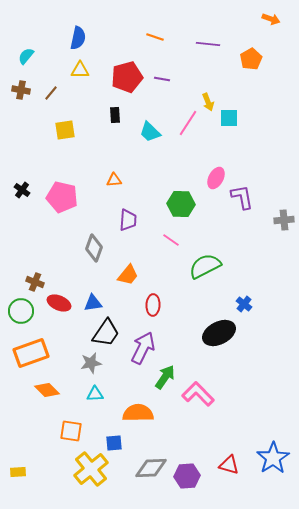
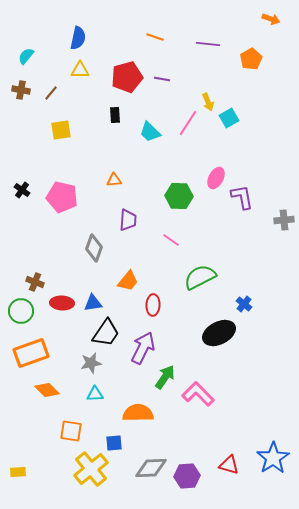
cyan square at (229, 118): rotated 30 degrees counterclockwise
yellow square at (65, 130): moved 4 px left
green hexagon at (181, 204): moved 2 px left, 8 px up
green semicircle at (205, 266): moved 5 px left, 11 px down
orange trapezoid at (128, 275): moved 6 px down
red ellipse at (59, 303): moved 3 px right; rotated 20 degrees counterclockwise
